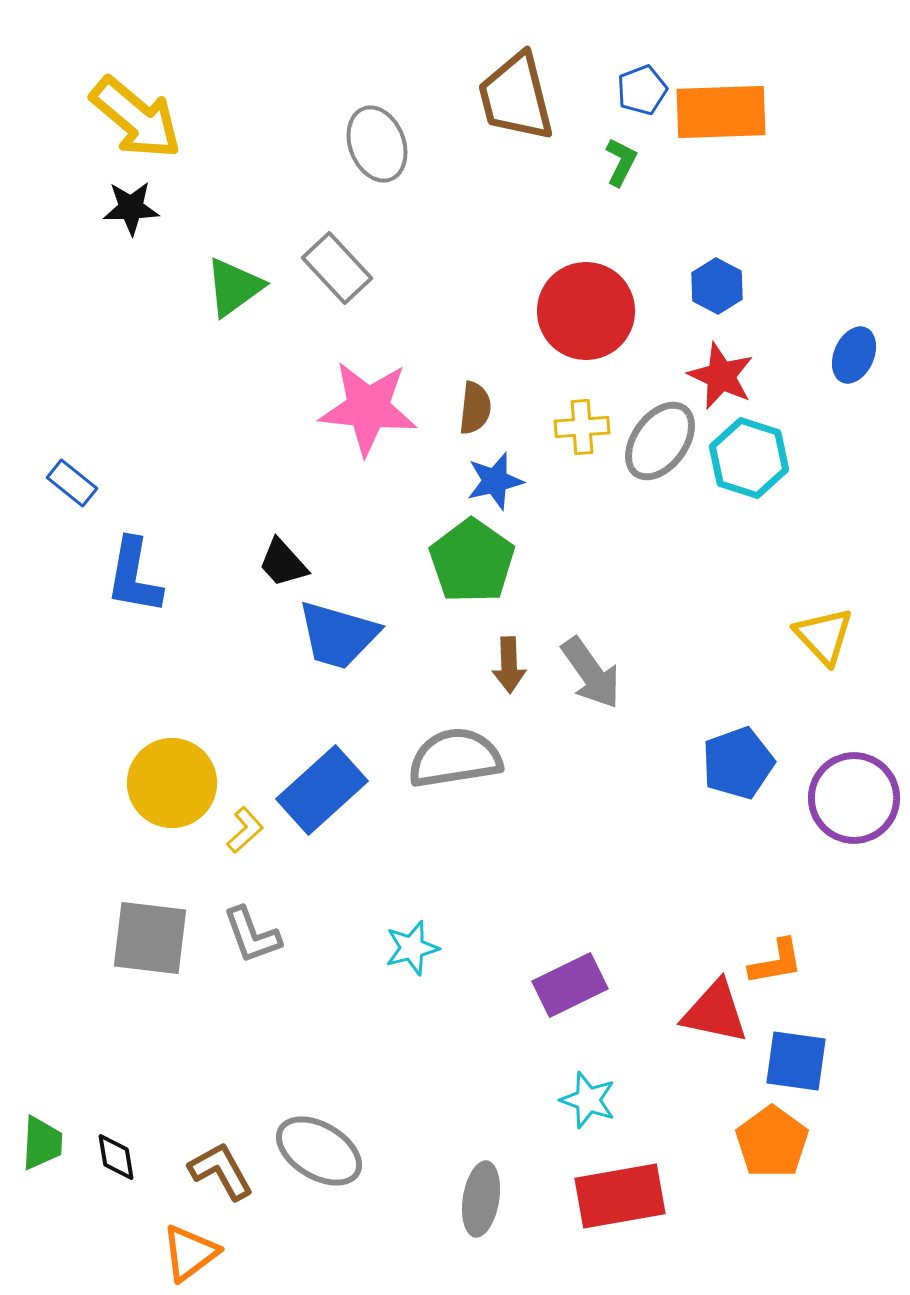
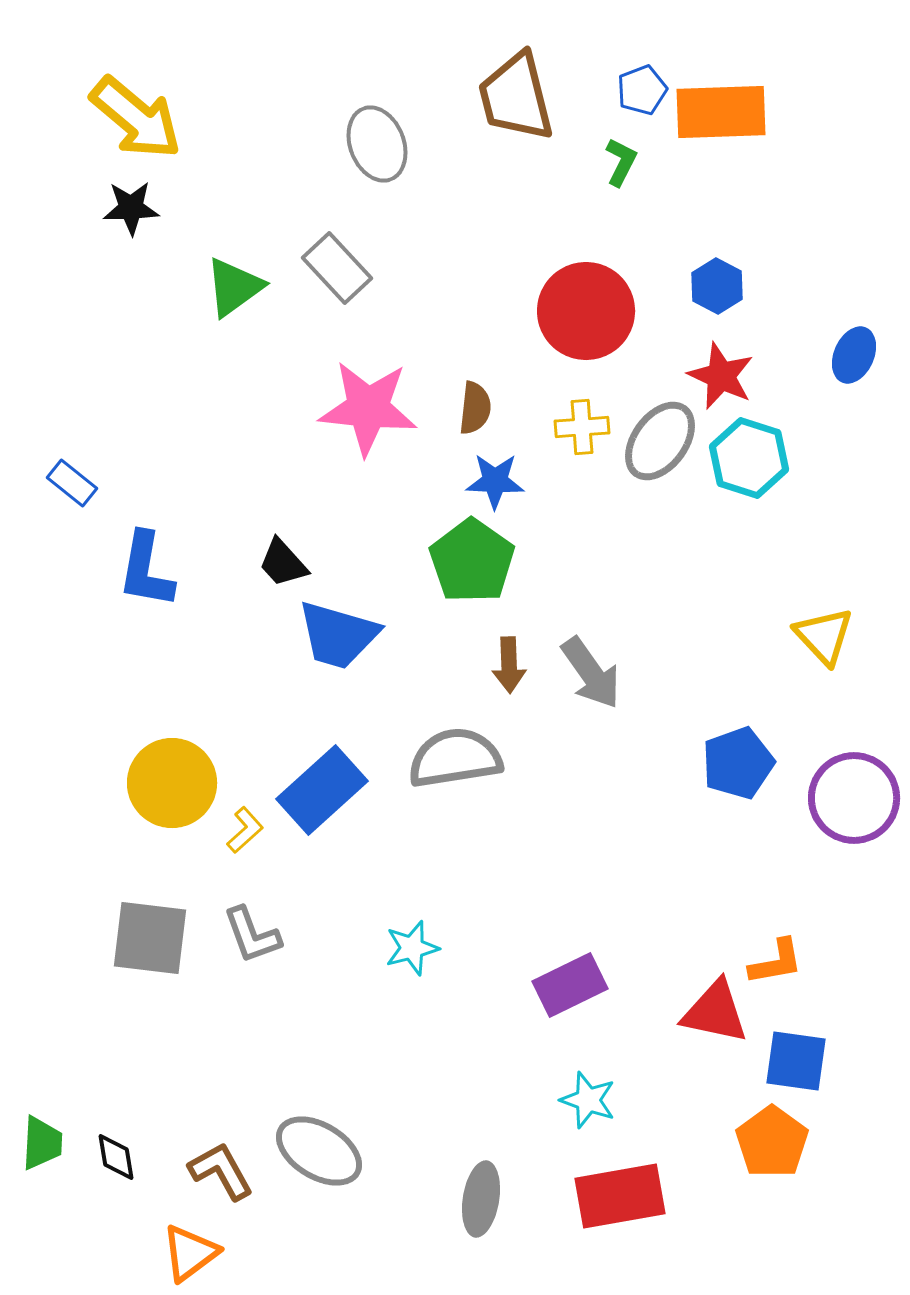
blue star at (495, 481): rotated 16 degrees clockwise
blue L-shape at (134, 576): moved 12 px right, 6 px up
